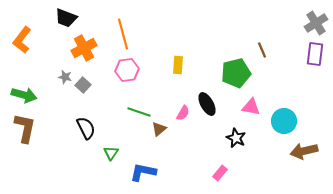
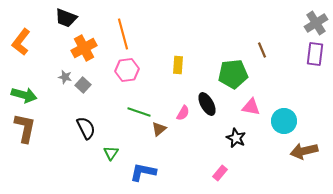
orange L-shape: moved 1 px left, 2 px down
green pentagon: moved 3 px left, 1 px down; rotated 8 degrees clockwise
